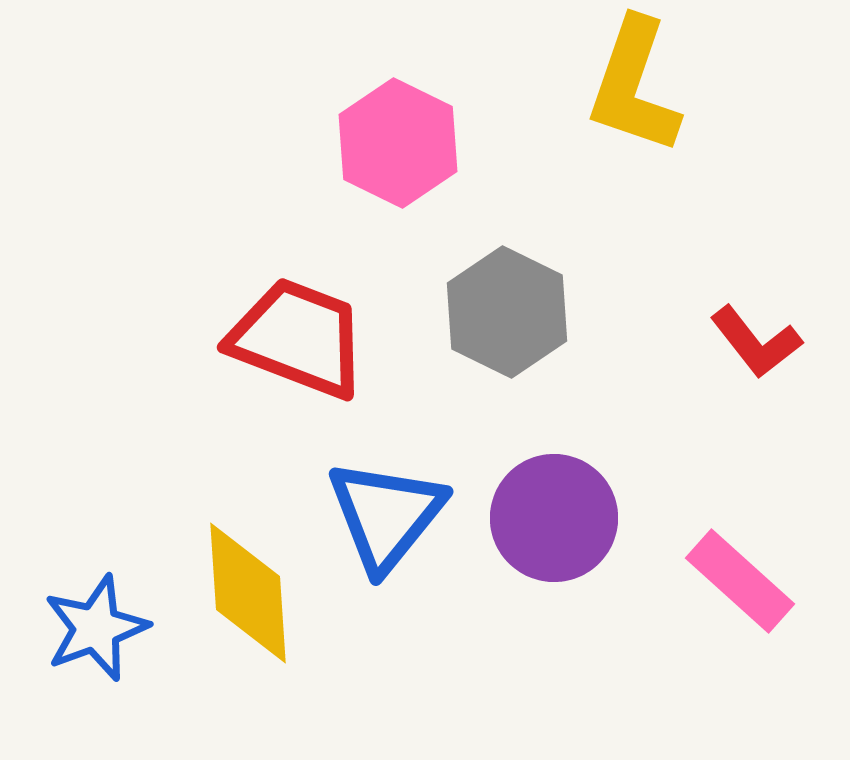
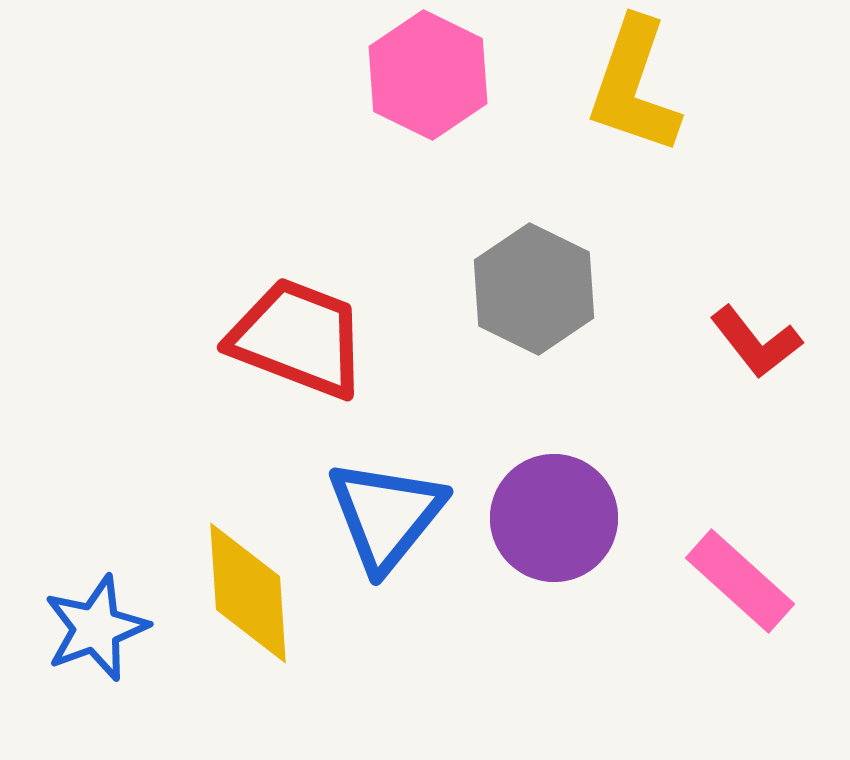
pink hexagon: moved 30 px right, 68 px up
gray hexagon: moved 27 px right, 23 px up
